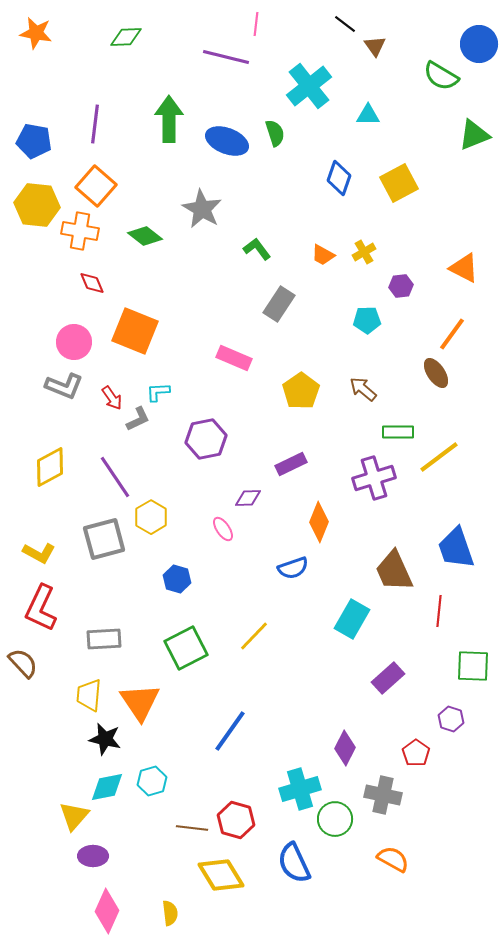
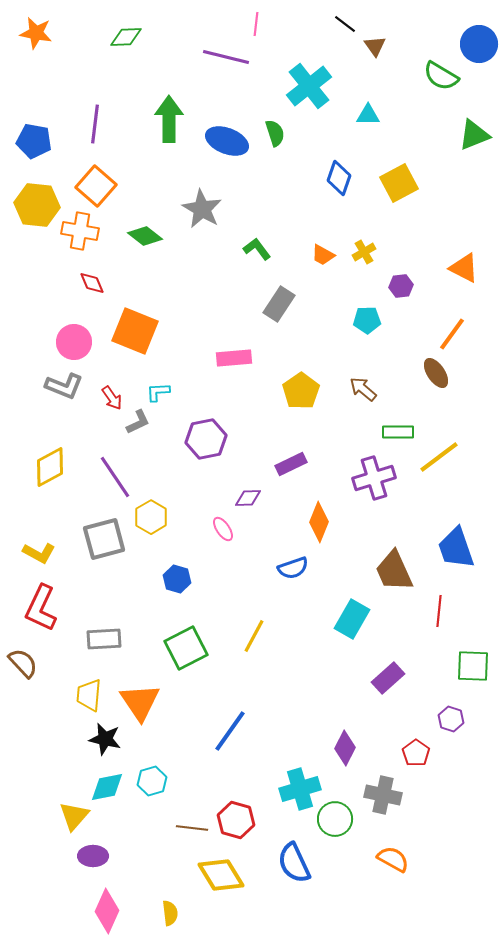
pink rectangle at (234, 358): rotated 28 degrees counterclockwise
gray L-shape at (138, 419): moved 3 px down
yellow line at (254, 636): rotated 16 degrees counterclockwise
